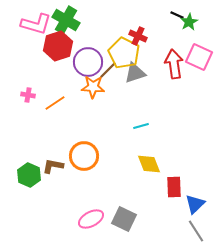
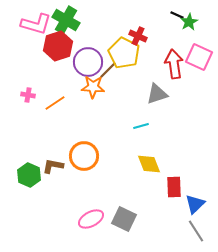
gray triangle: moved 22 px right, 21 px down
